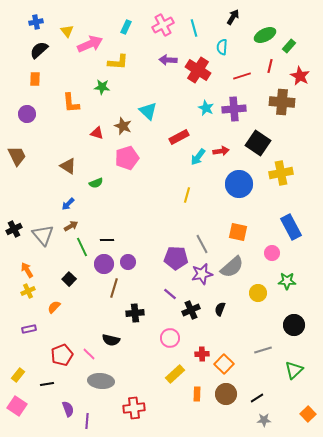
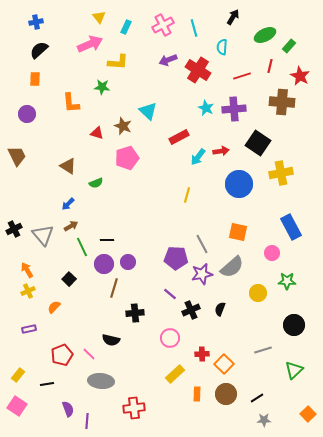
yellow triangle at (67, 31): moved 32 px right, 14 px up
purple arrow at (168, 60): rotated 24 degrees counterclockwise
